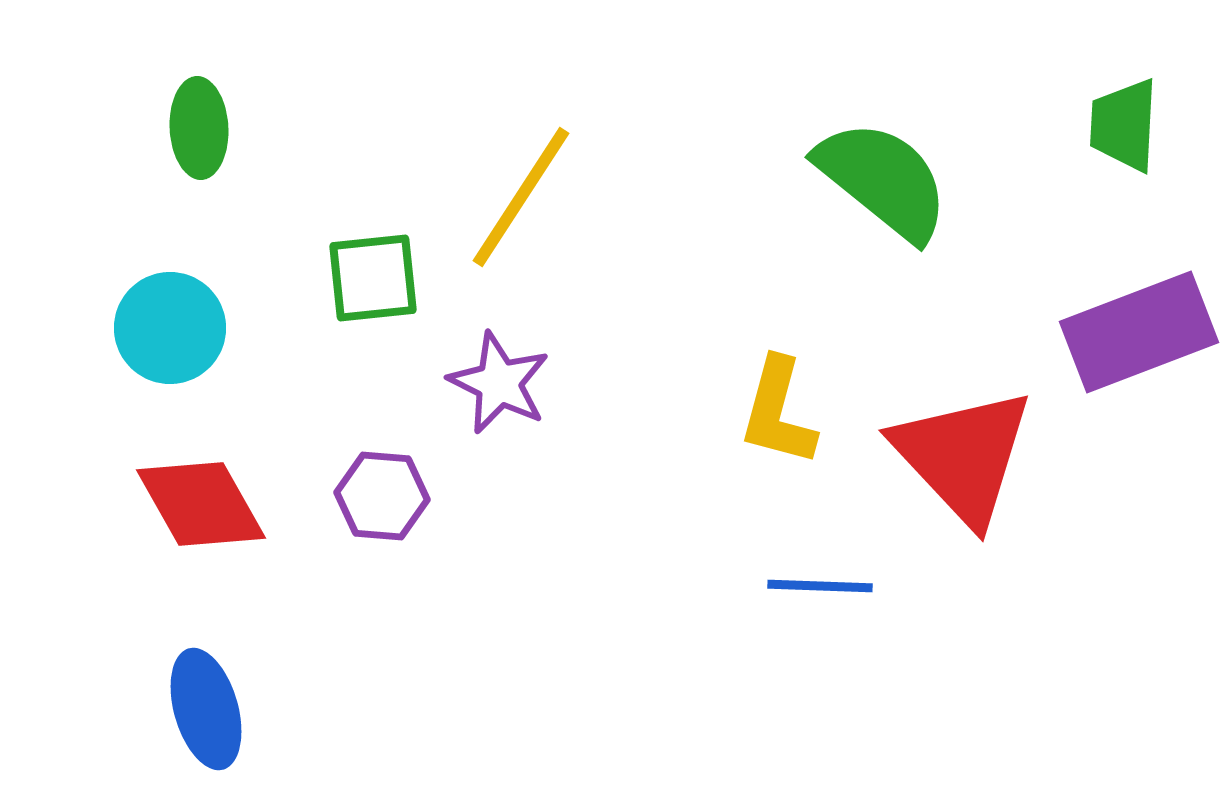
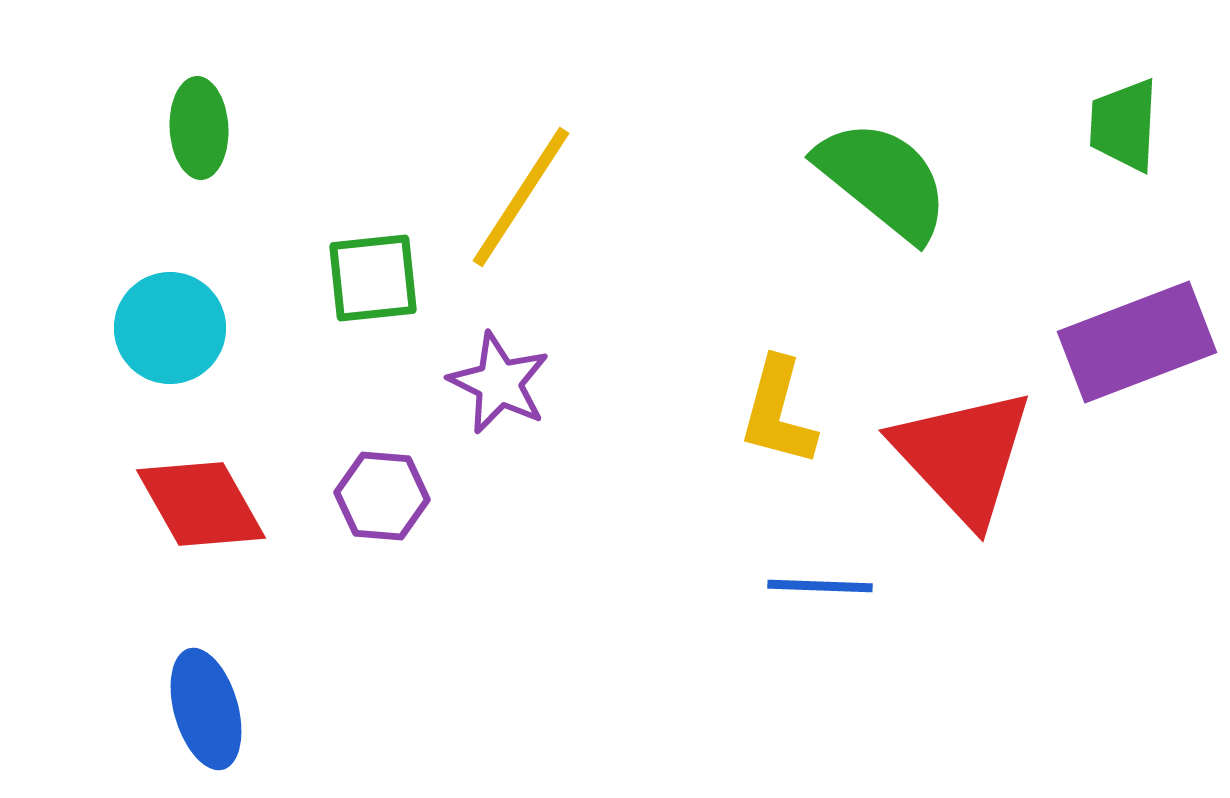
purple rectangle: moved 2 px left, 10 px down
